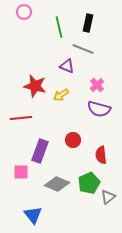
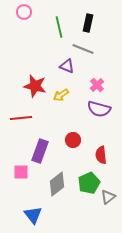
gray diamond: rotated 60 degrees counterclockwise
